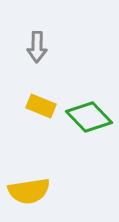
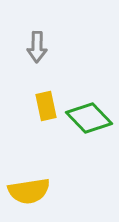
yellow rectangle: moved 5 px right; rotated 56 degrees clockwise
green diamond: moved 1 px down
